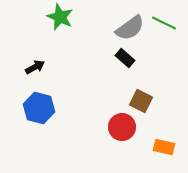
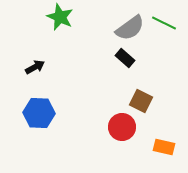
blue hexagon: moved 5 px down; rotated 12 degrees counterclockwise
